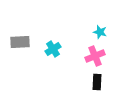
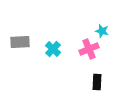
cyan star: moved 2 px right, 1 px up
cyan cross: rotated 14 degrees counterclockwise
pink cross: moved 6 px left, 7 px up
